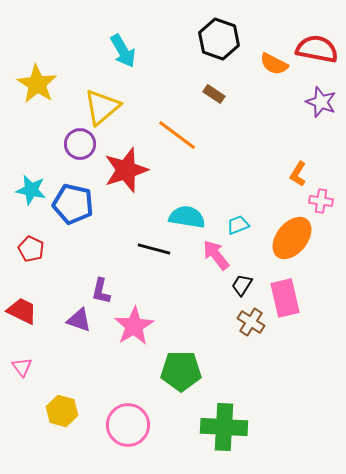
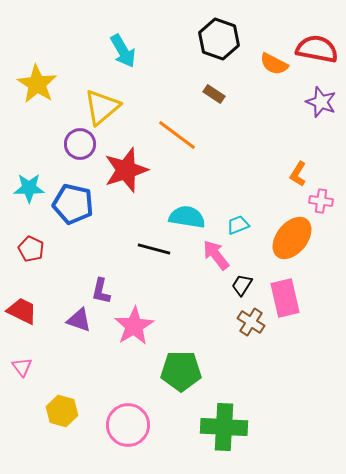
cyan star: moved 2 px left, 2 px up; rotated 12 degrees counterclockwise
